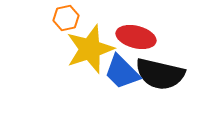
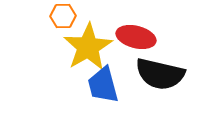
orange hexagon: moved 3 px left, 2 px up; rotated 10 degrees clockwise
yellow star: moved 2 px left, 2 px up; rotated 12 degrees counterclockwise
blue trapezoid: moved 19 px left, 13 px down; rotated 30 degrees clockwise
